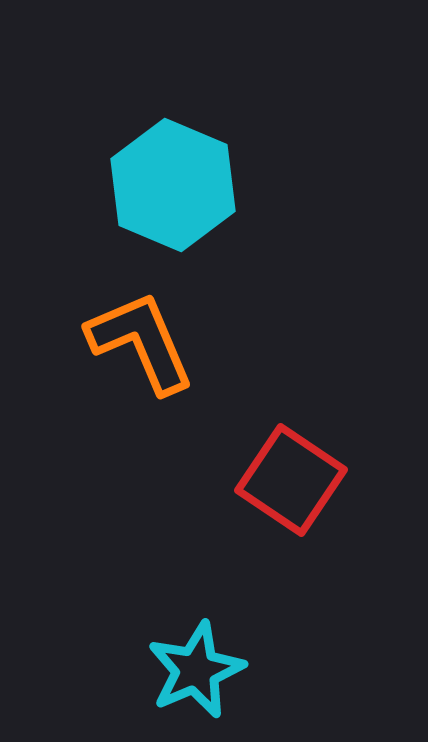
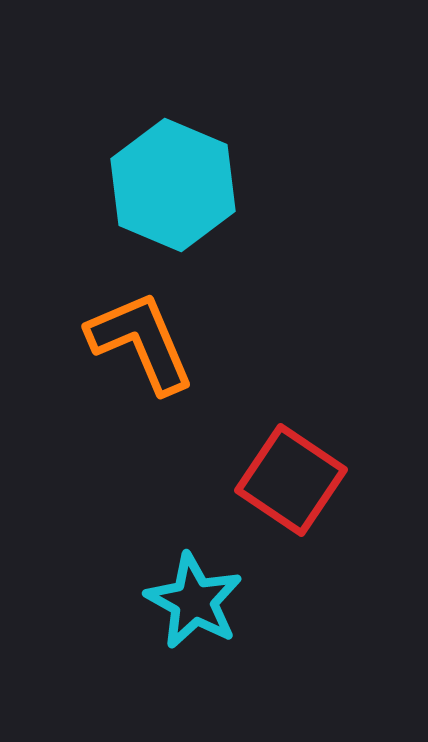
cyan star: moved 2 px left, 69 px up; rotated 20 degrees counterclockwise
